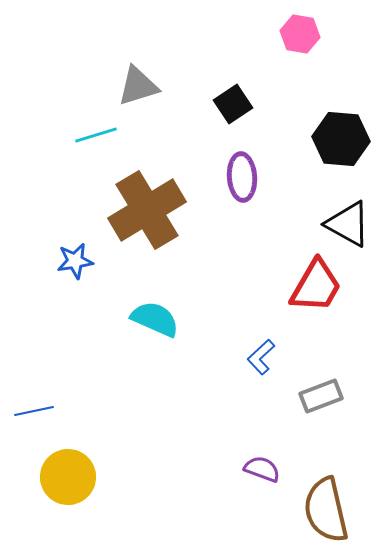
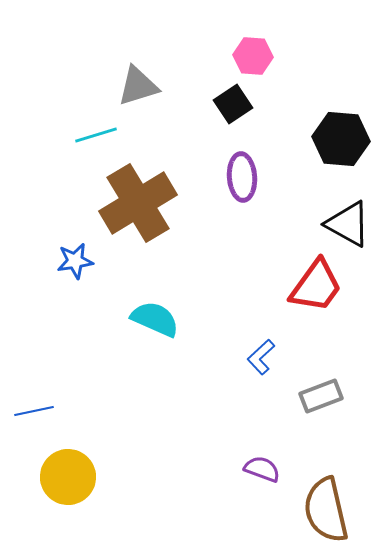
pink hexagon: moved 47 px left, 22 px down; rotated 6 degrees counterclockwise
brown cross: moved 9 px left, 7 px up
red trapezoid: rotated 6 degrees clockwise
